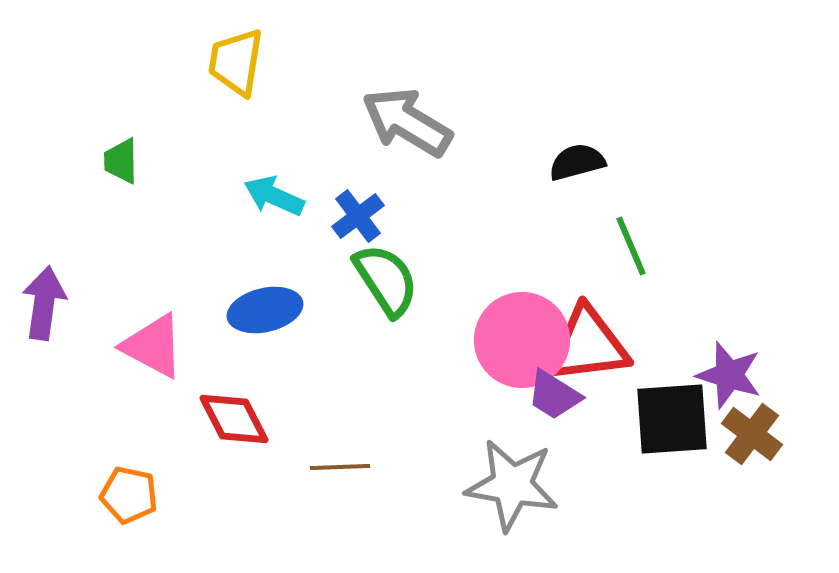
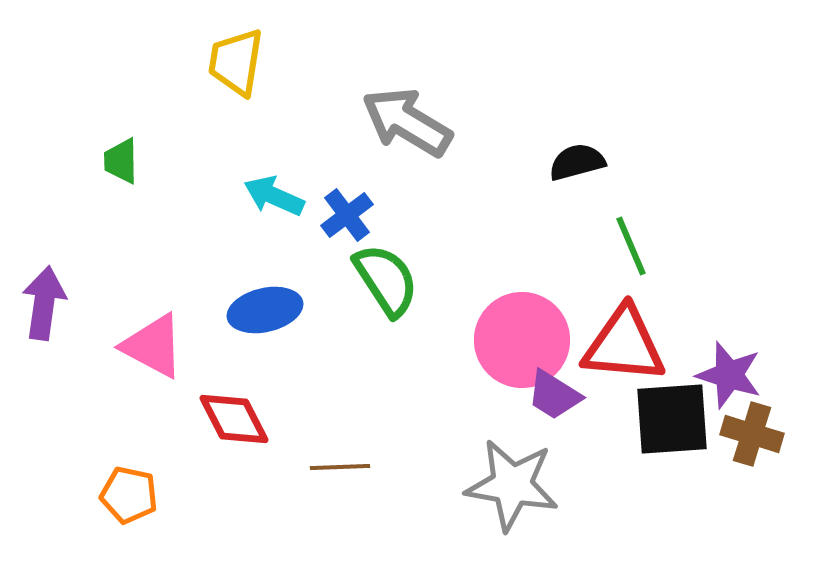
blue cross: moved 11 px left, 1 px up
red triangle: moved 36 px right; rotated 12 degrees clockwise
brown cross: rotated 20 degrees counterclockwise
